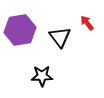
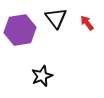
black triangle: moved 4 px left, 19 px up
black star: rotated 20 degrees counterclockwise
